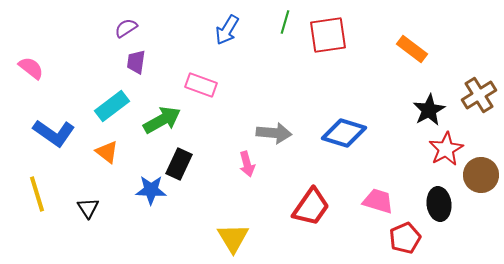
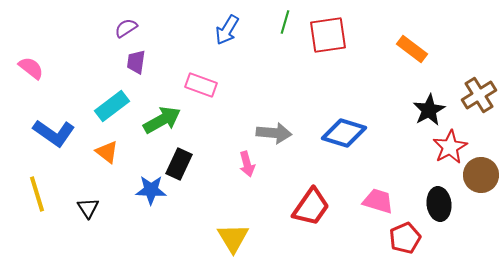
red star: moved 4 px right, 2 px up
